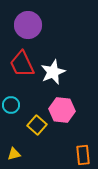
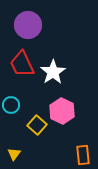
white star: rotated 10 degrees counterclockwise
pink hexagon: moved 1 px down; rotated 20 degrees clockwise
yellow triangle: rotated 40 degrees counterclockwise
